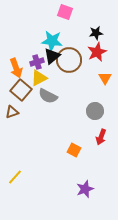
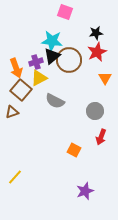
purple cross: moved 1 px left
gray semicircle: moved 7 px right, 5 px down
purple star: moved 2 px down
